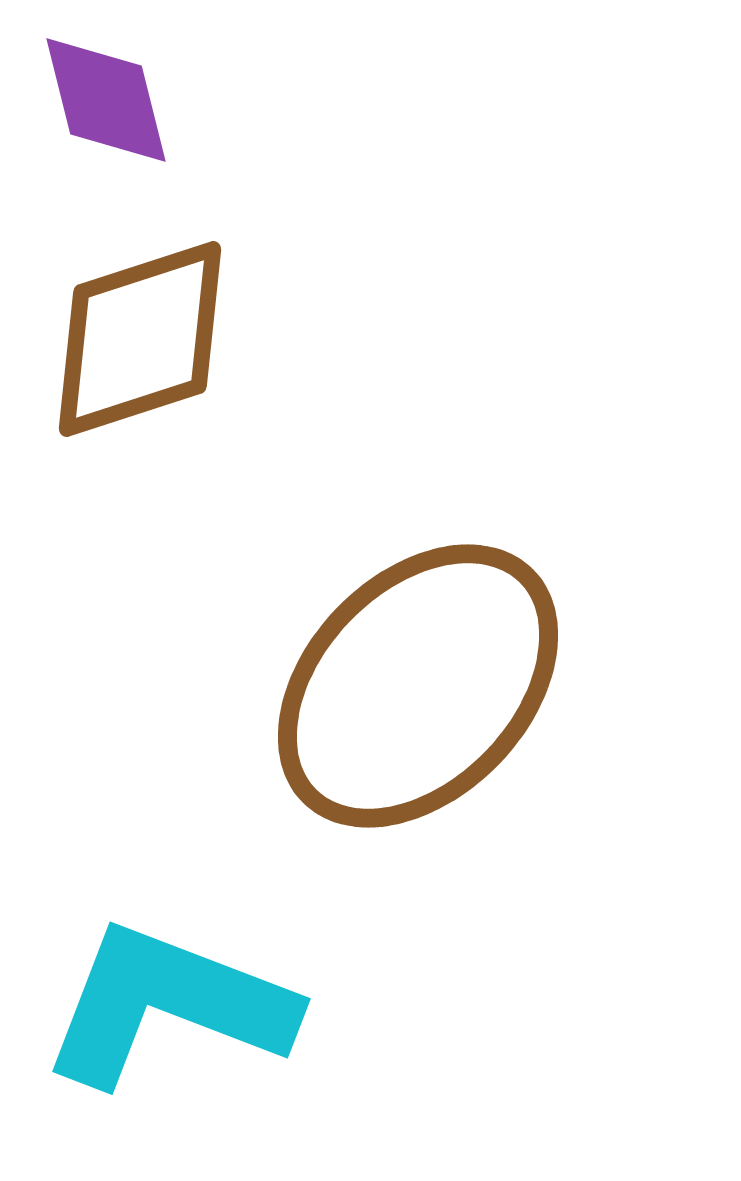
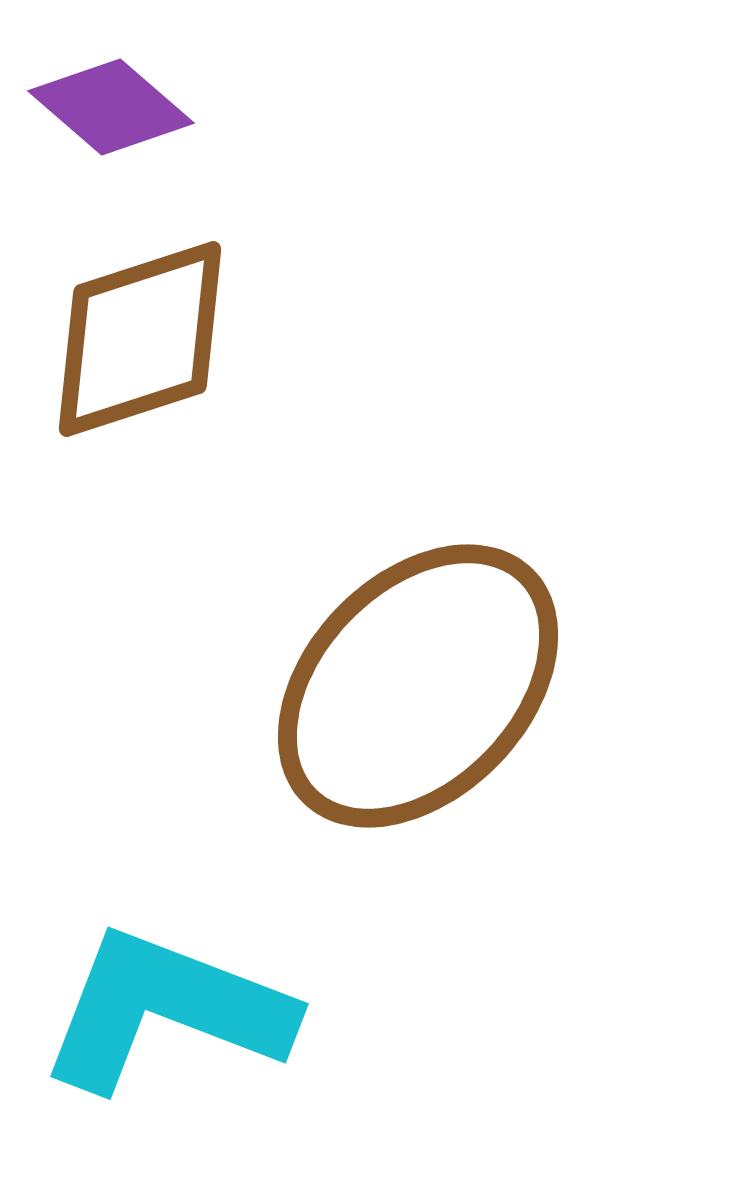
purple diamond: moved 5 px right, 7 px down; rotated 35 degrees counterclockwise
cyan L-shape: moved 2 px left, 5 px down
